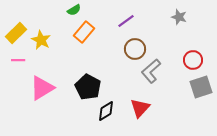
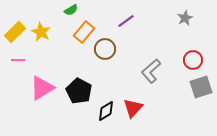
green semicircle: moved 3 px left
gray star: moved 6 px right, 1 px down; rotated 28 degrees clockwise
yellow rectangle: moved 1 px left, 1 px up
yellow star: moved 8 px up
brown circle: moved 30 px left
black pentagon: moved 9 px left, 4 px down
red triangle: moved 7 px left
